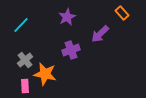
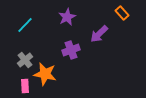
cyan line: moved 4 px right
purple arrow: moved 1 px left
